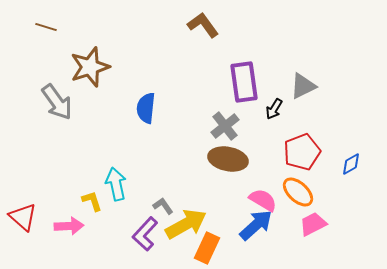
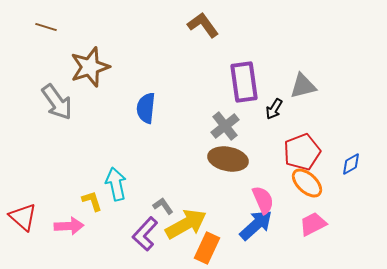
gray triangle: rotated 12 degrees clockwise
orange ellipse: moved 9 px right, 9 px up
pink semicircle: rotated 36 degrees clockwise
